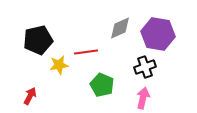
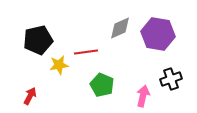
black cross: moved 26 px right, 12 px down
pink arrow: moved 2 px up
